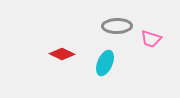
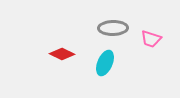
gray ellipse: moved 4 px left, 2 px down
